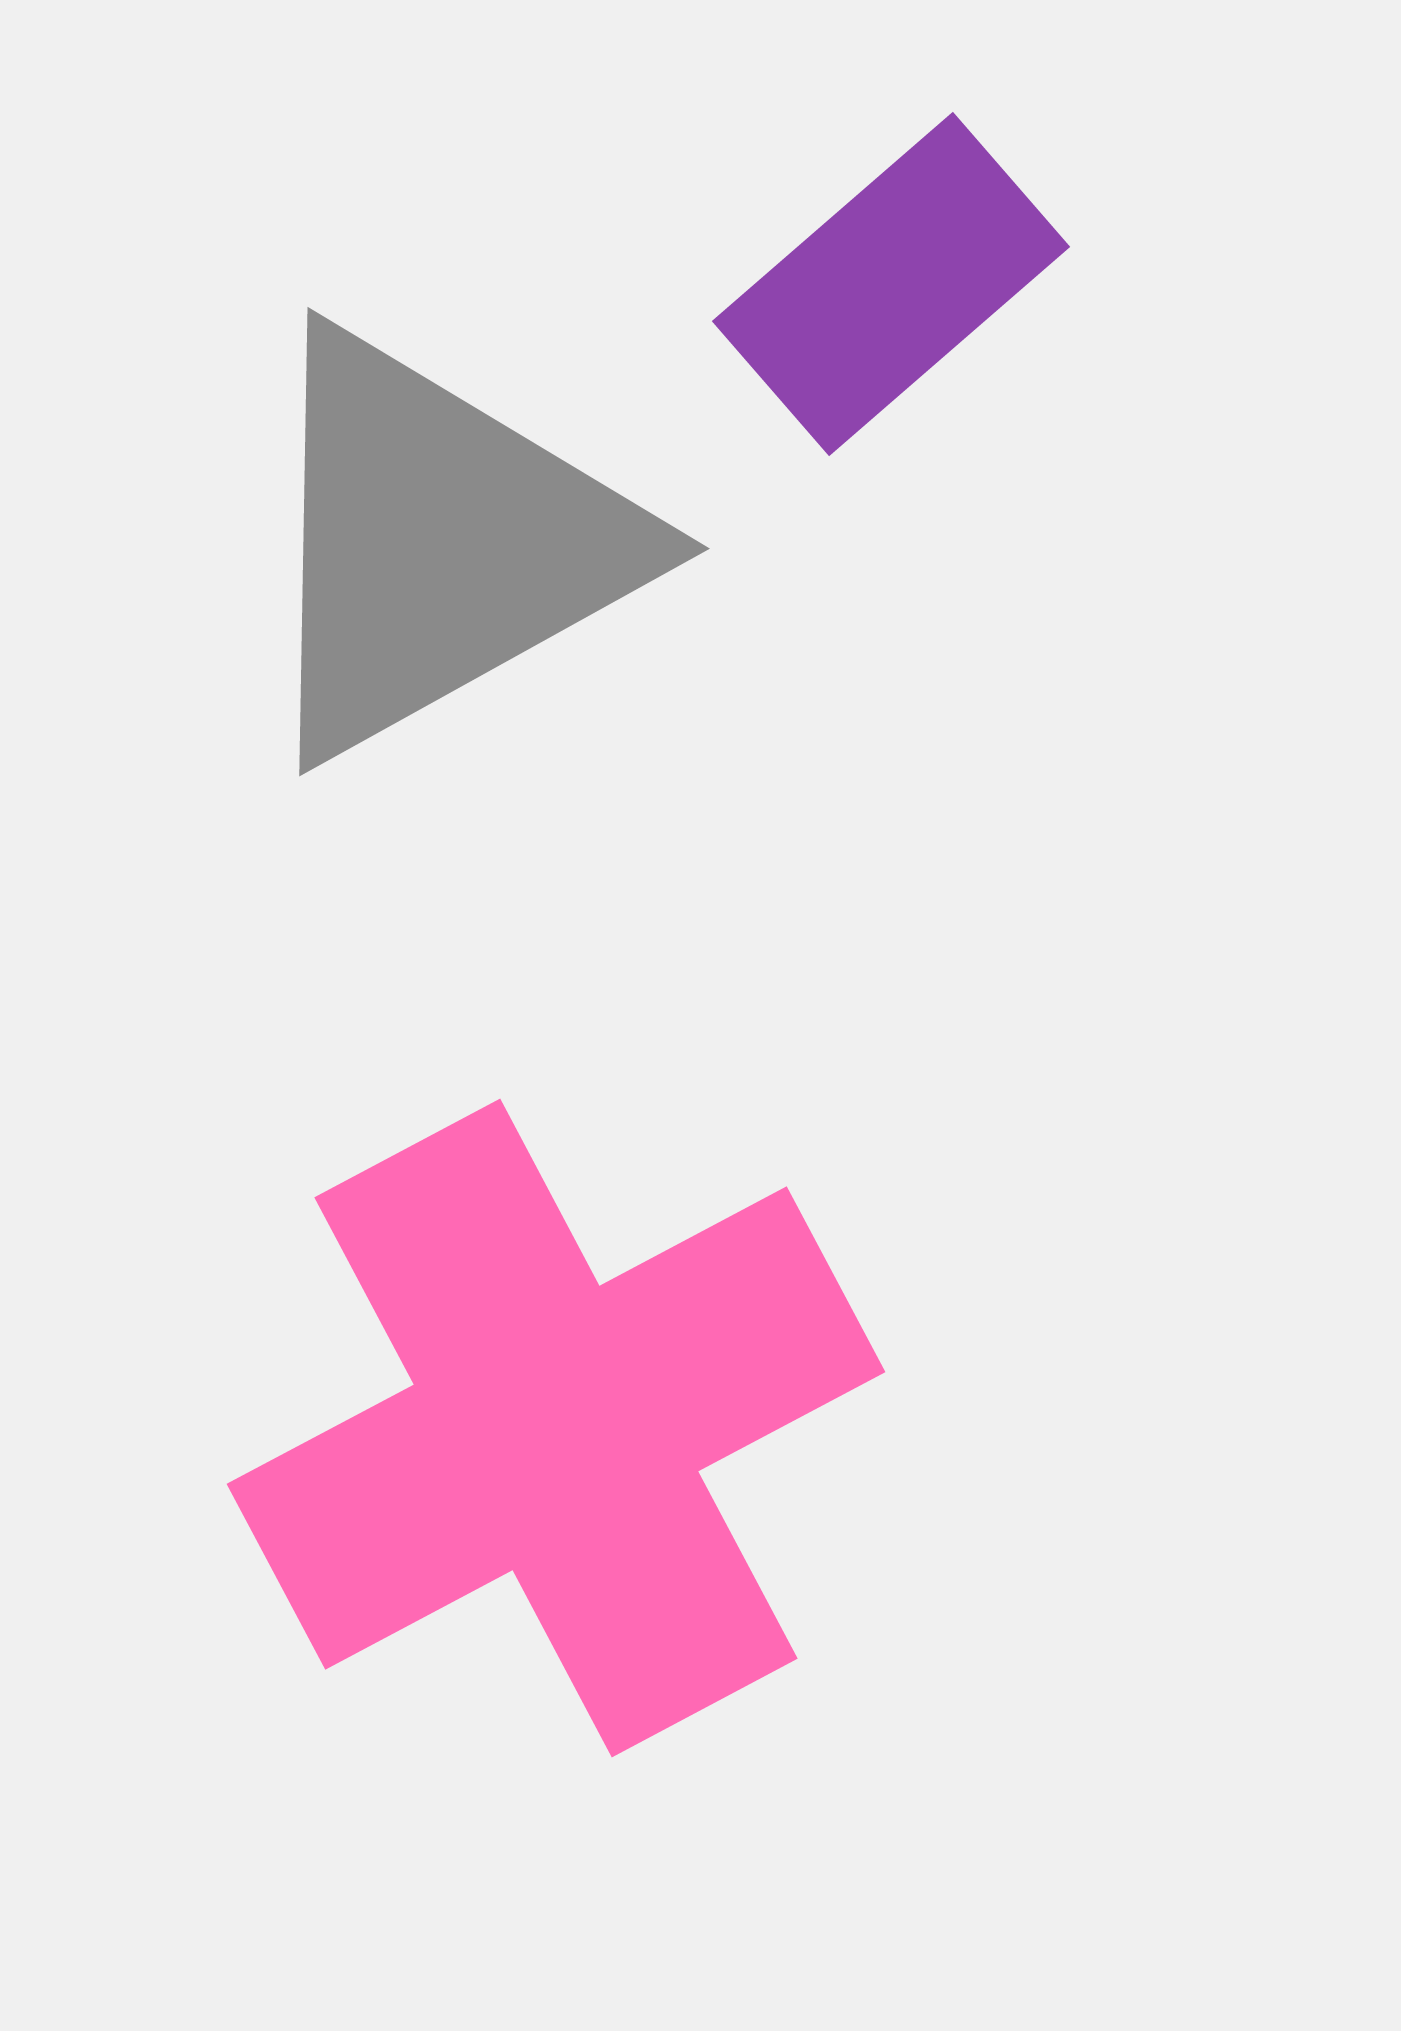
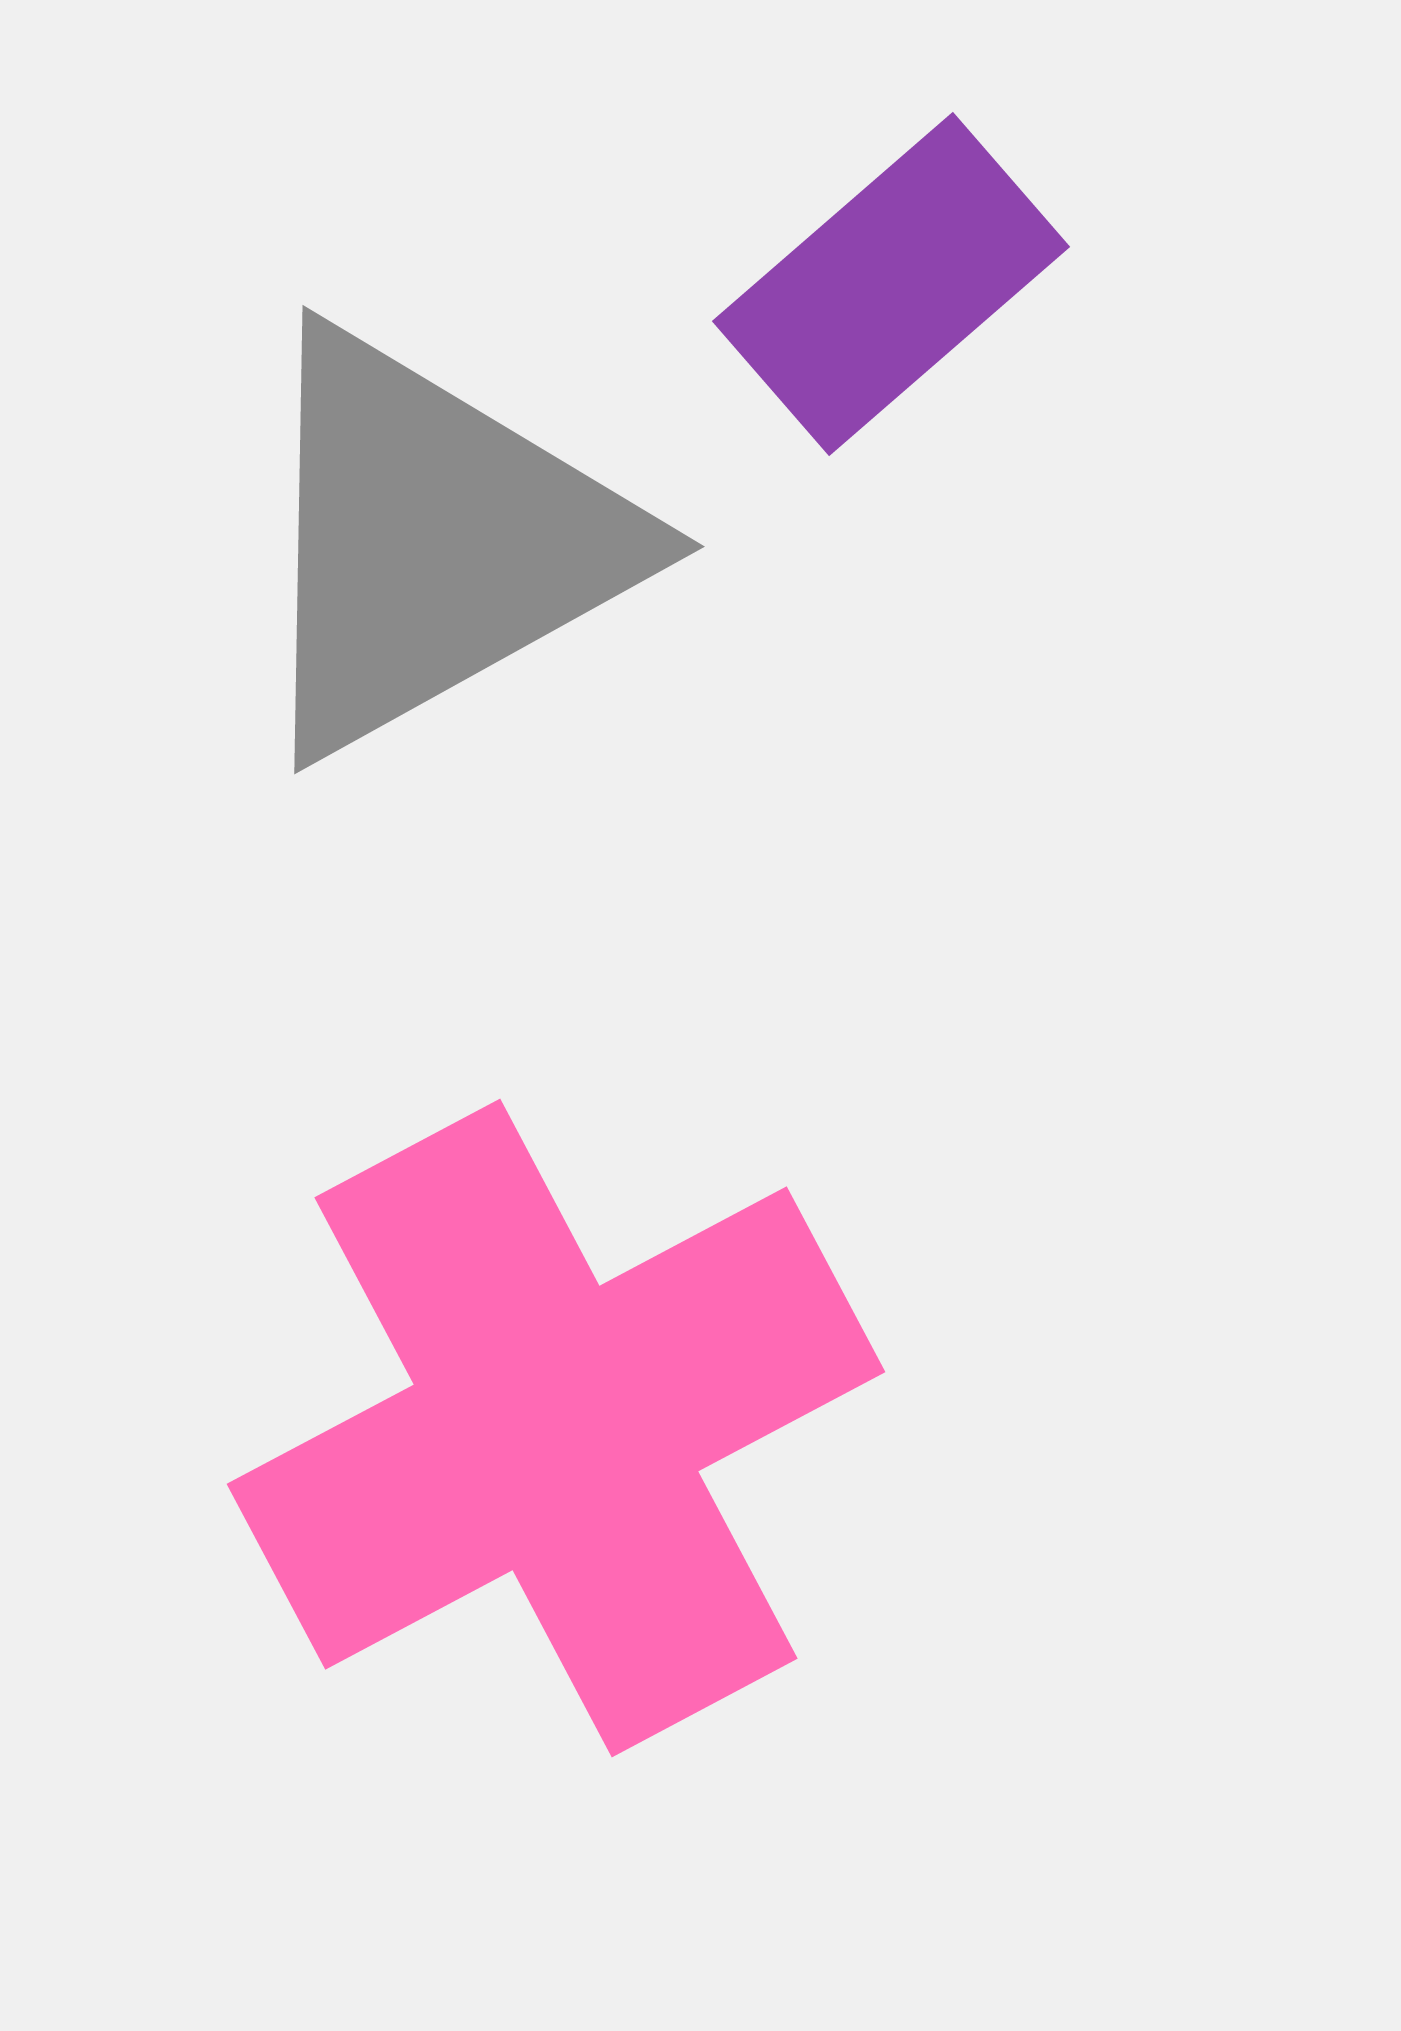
gray triangle: moved 5 px left, 2 px up
